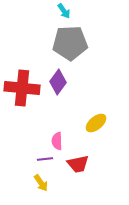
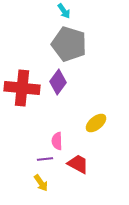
gray pentagon: moved 1 px left, 1 px down; rotated 20 degrees clockwise
red trapezoid: rotated 140 degrees counterclockwise
